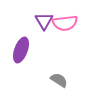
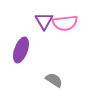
gray semicircle: moved 5 px left
